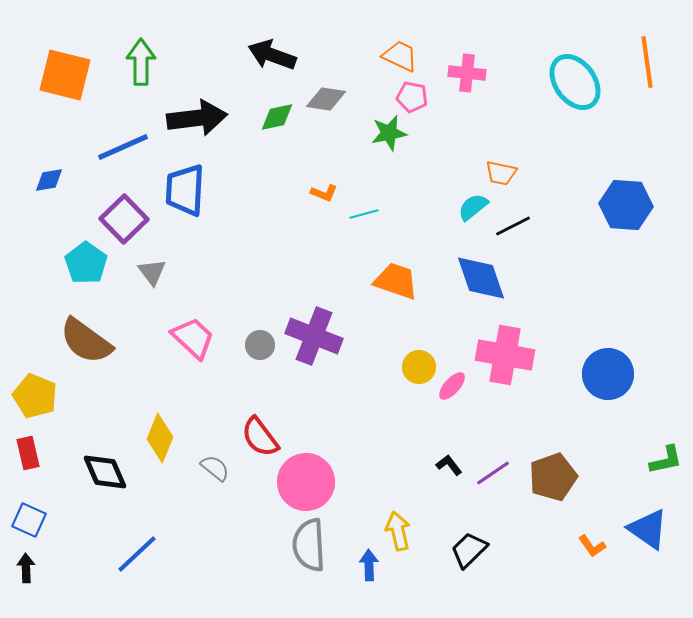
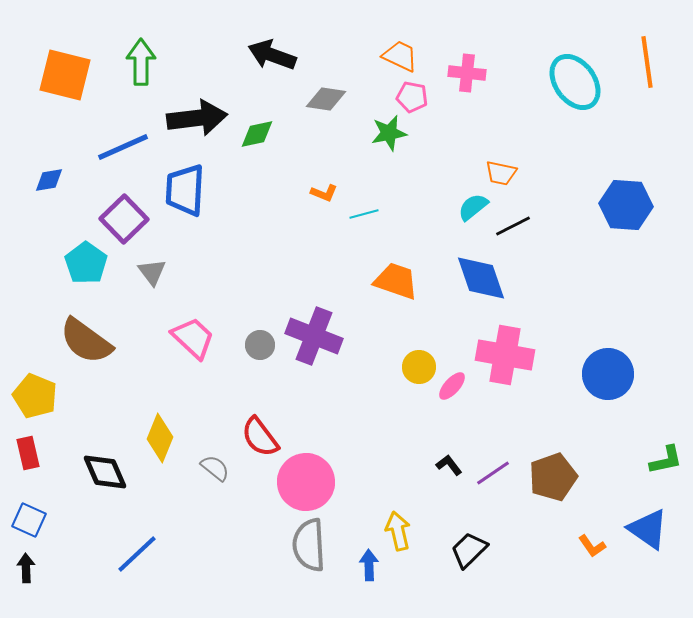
green diamond at (277, 117): moved 20 px left, 17 px down
